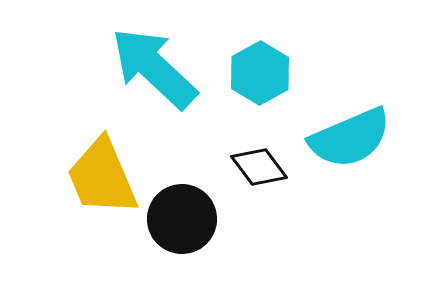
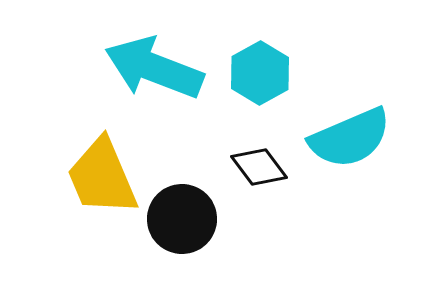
cyan arrow: rotated 22 degrees counterclockwise
